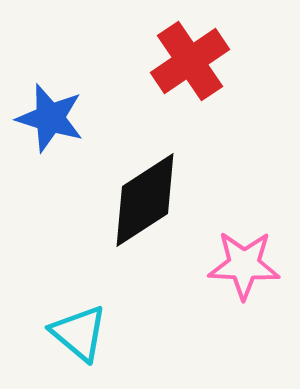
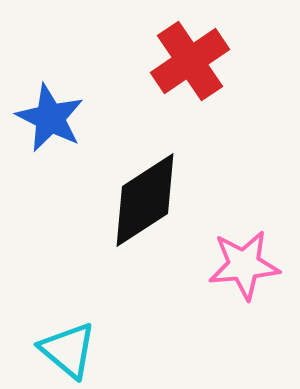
blue star: rotated 10 degrees clockwise
pink star: rotated 8 degrees counterclockwise
cyan triangle: moved 11 px left, 17 px down
